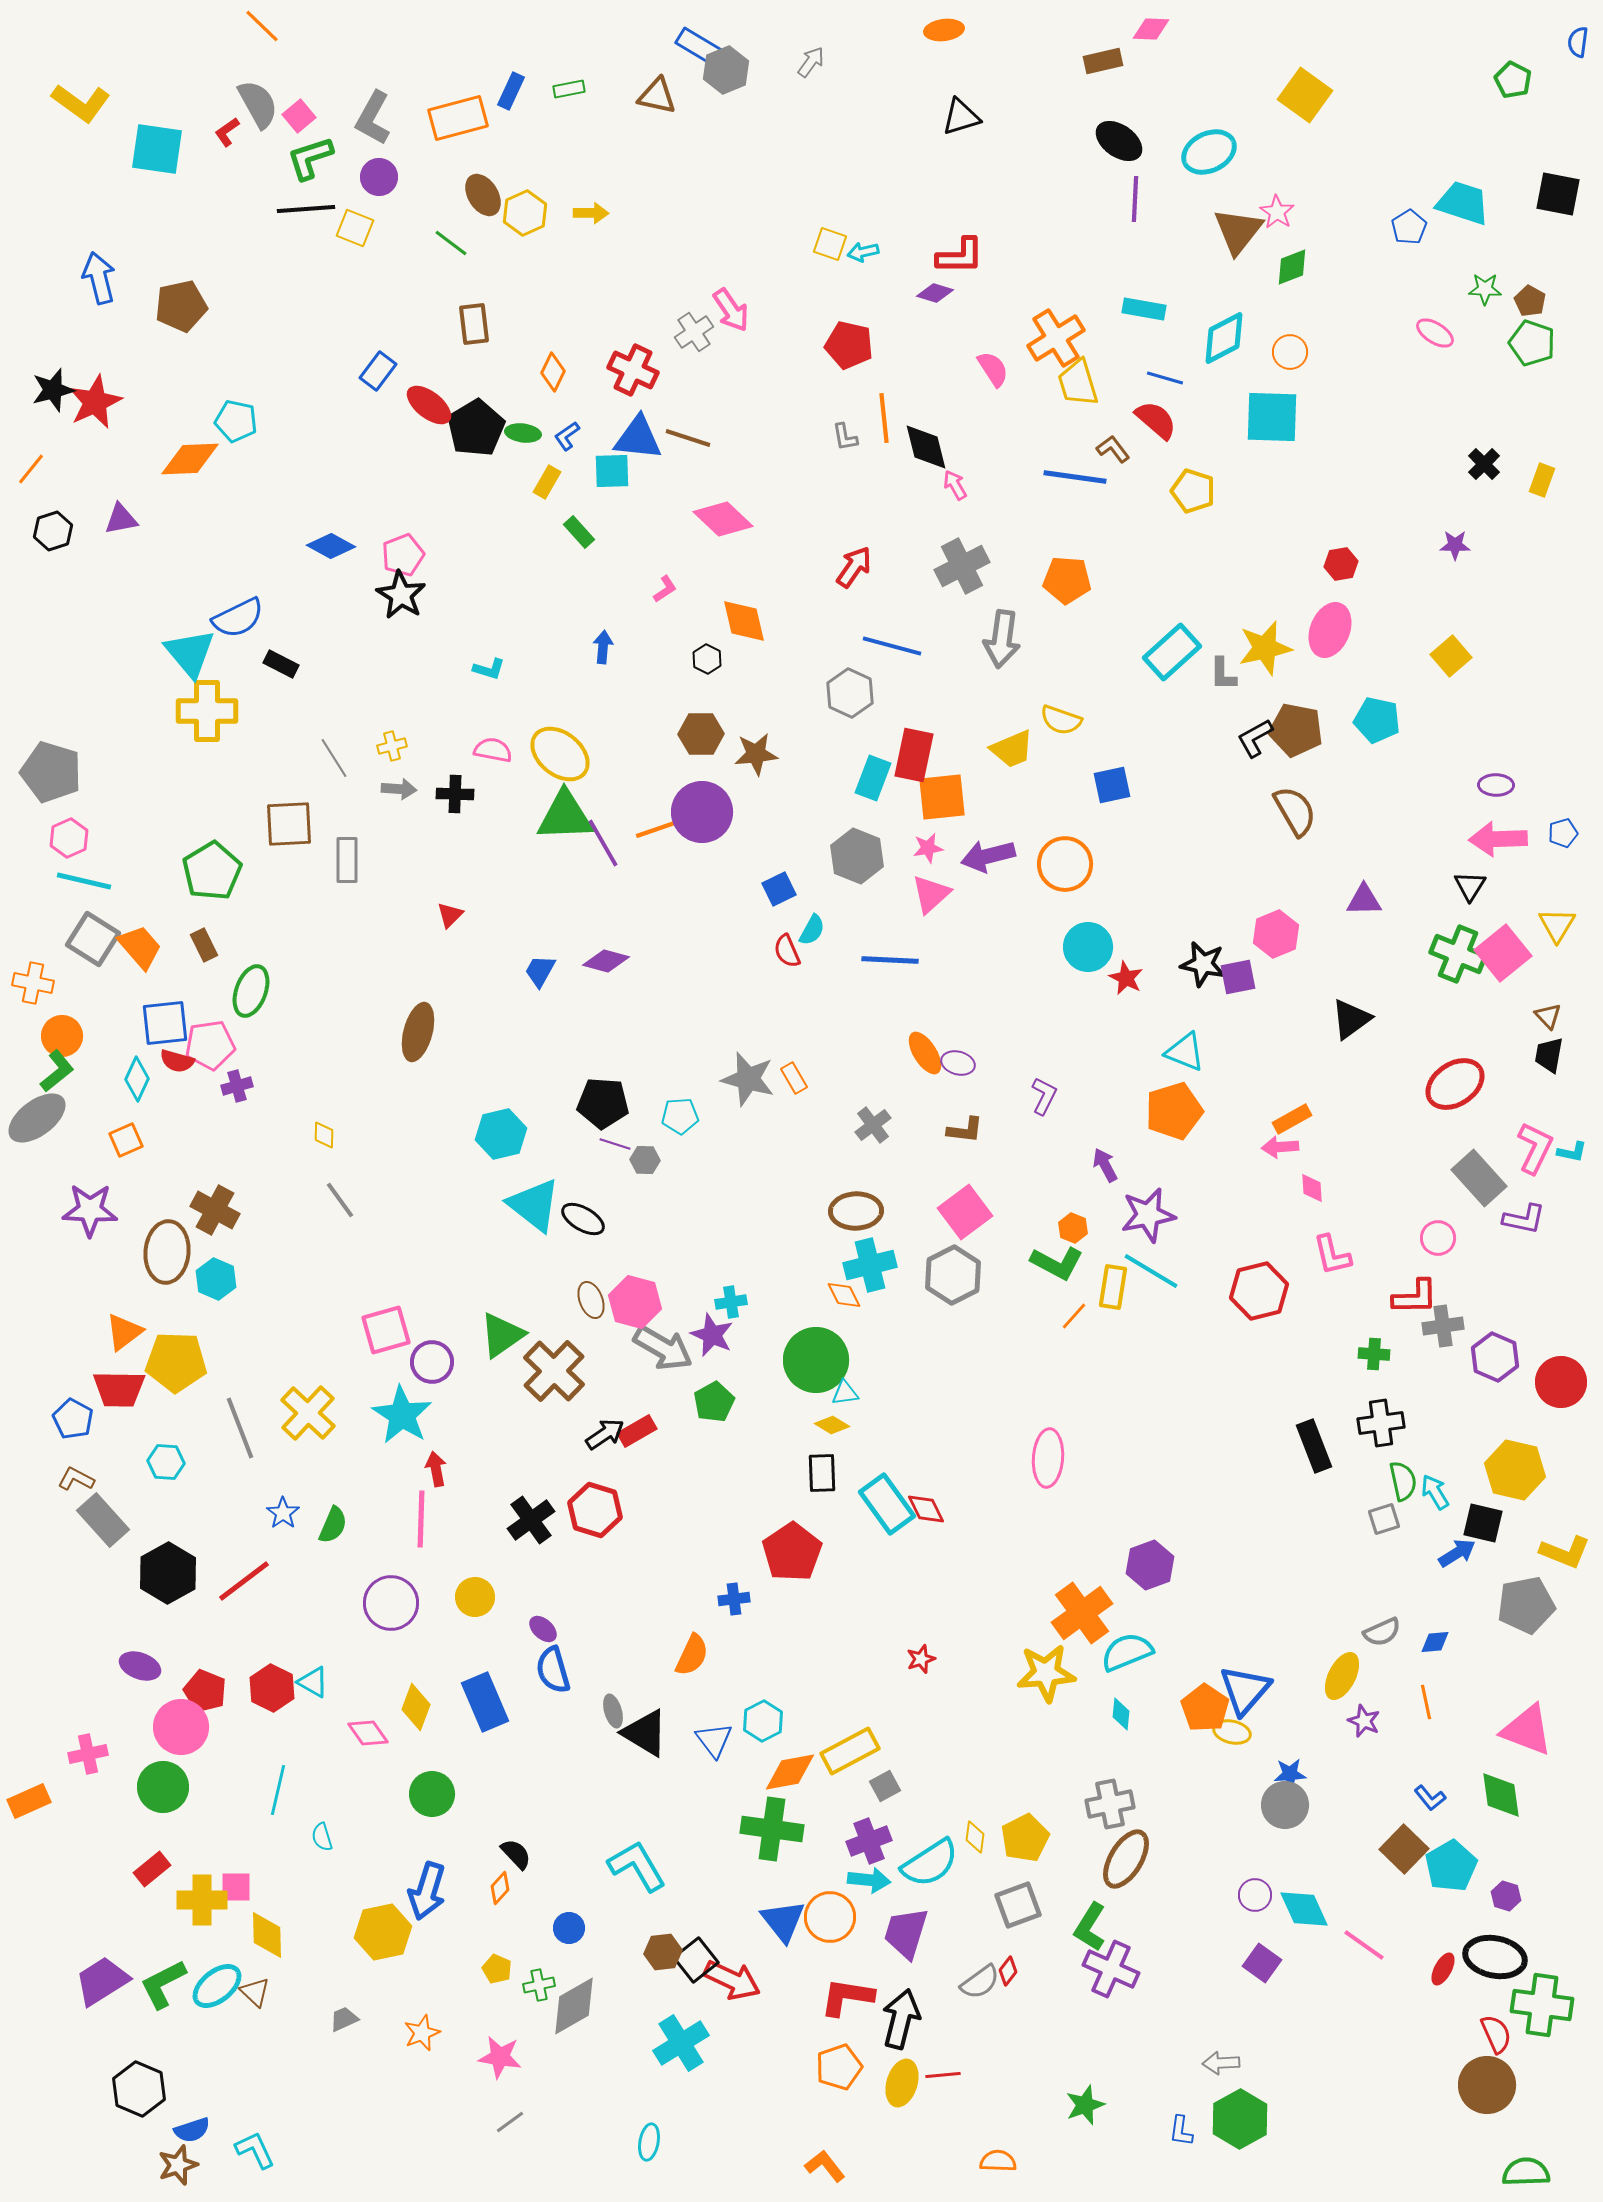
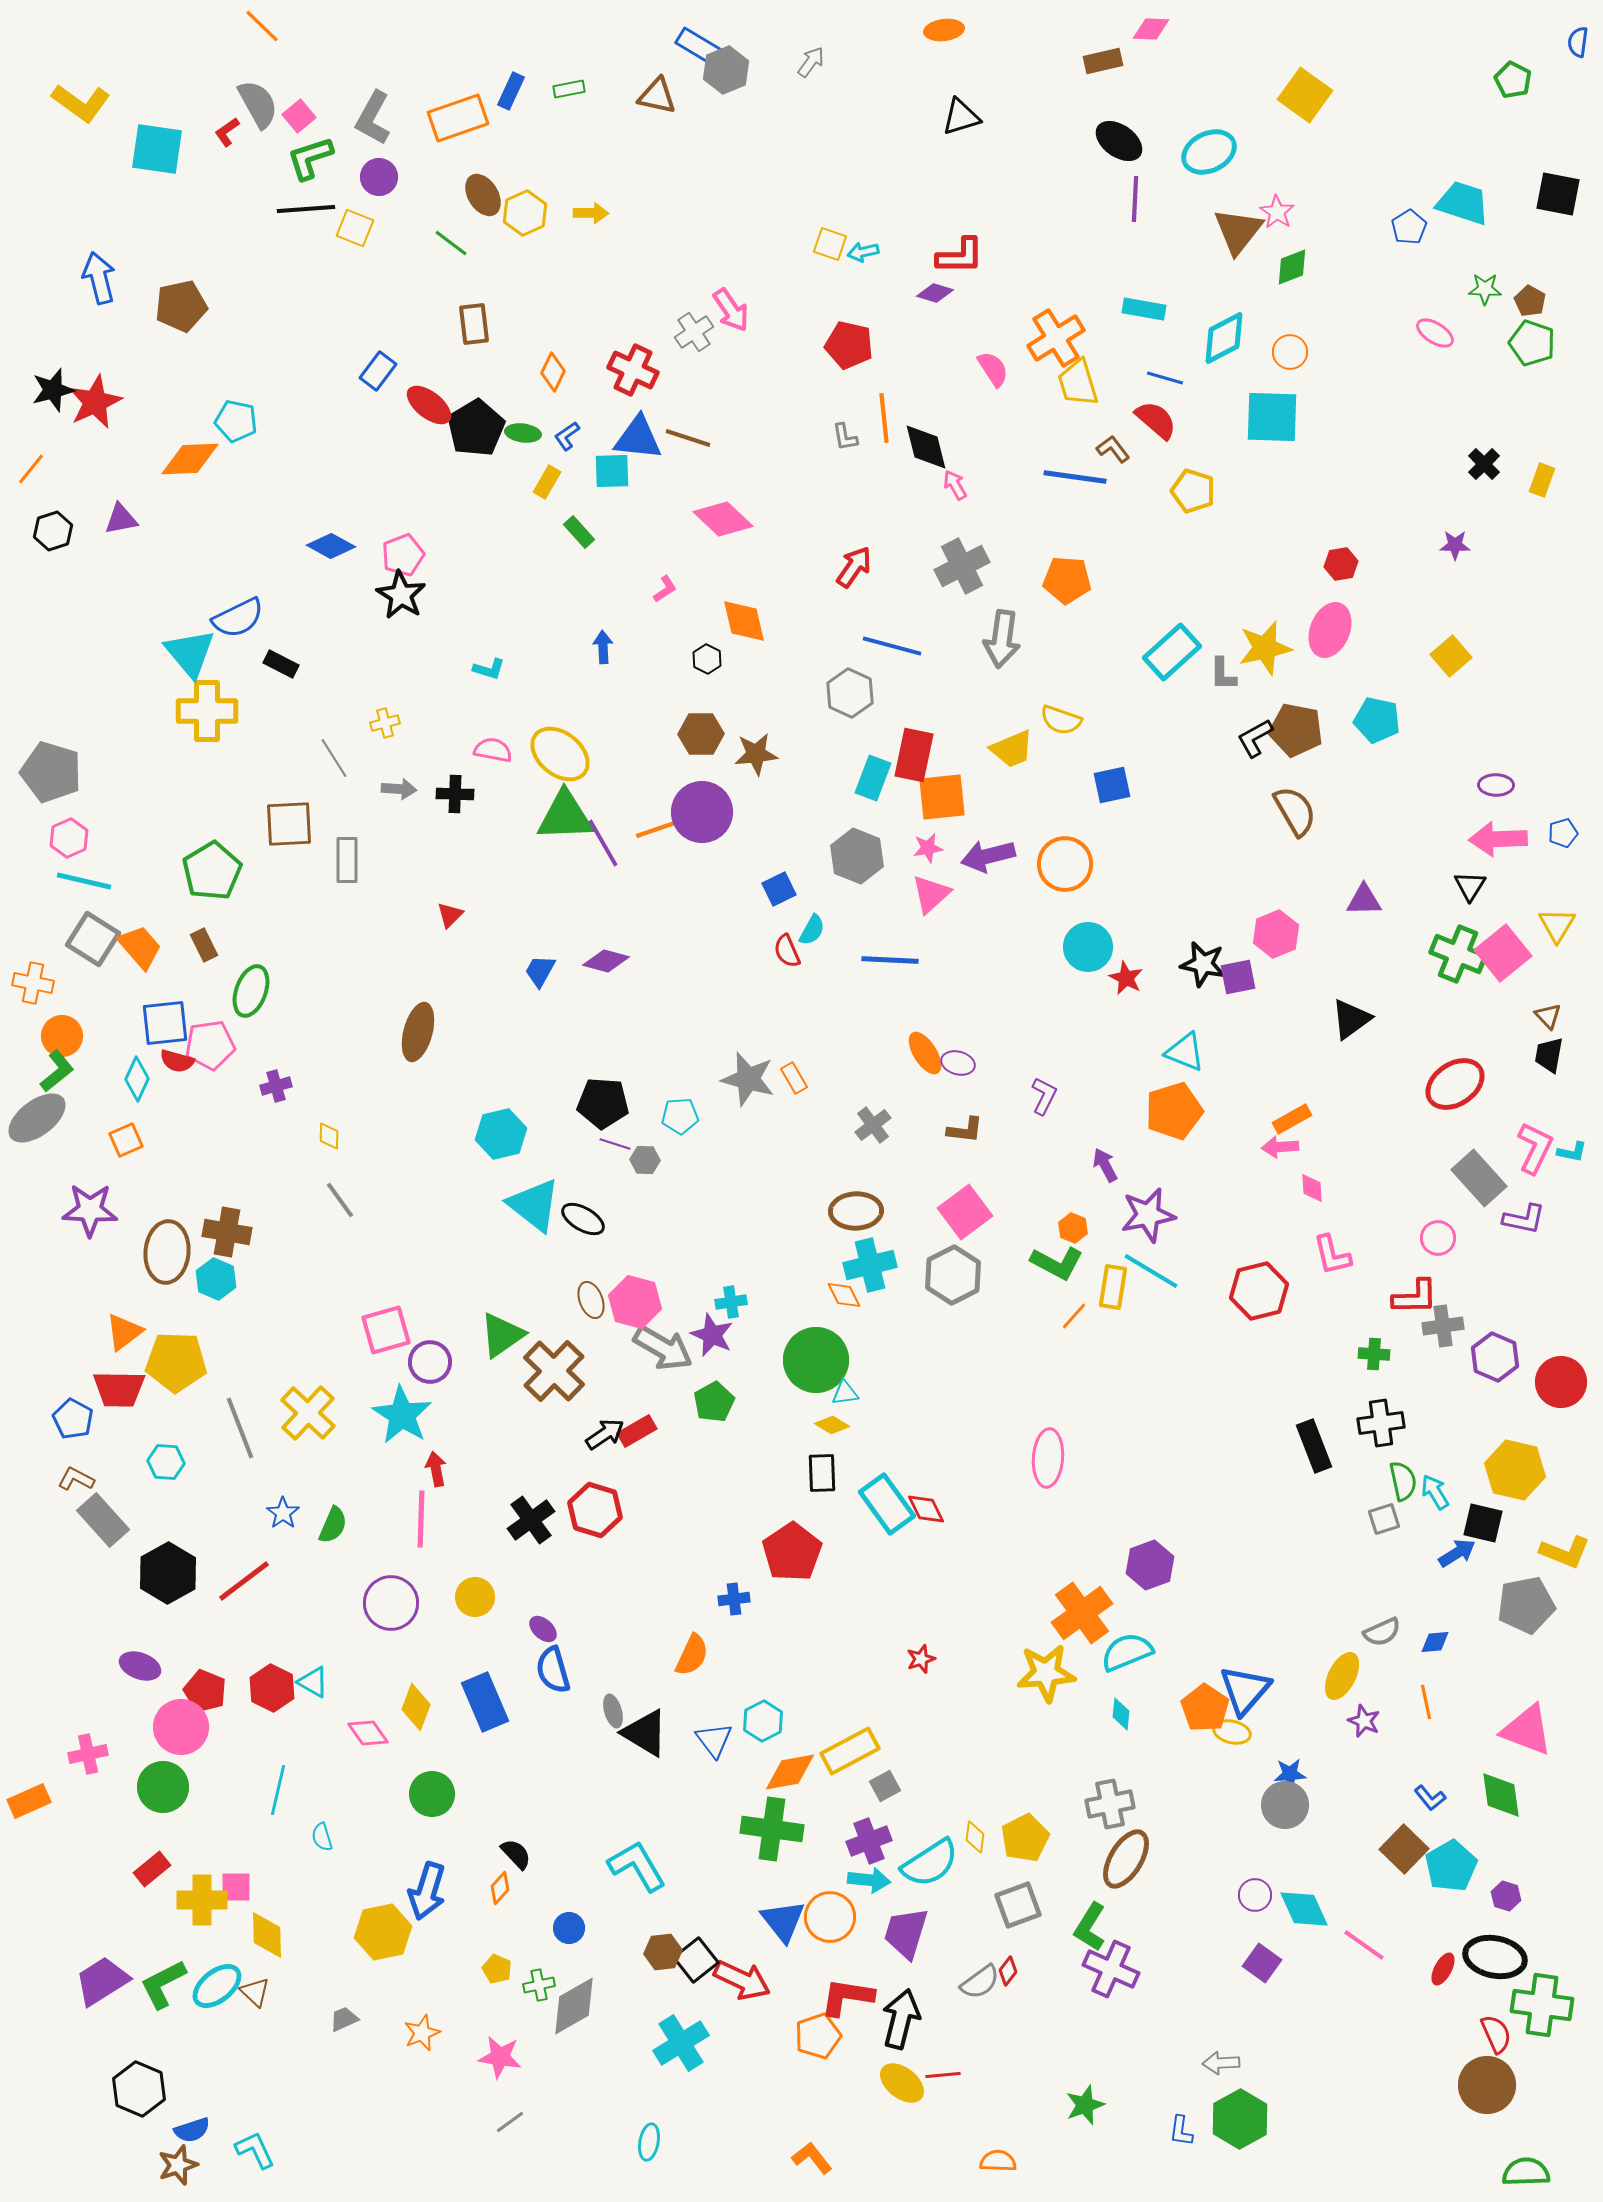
orange rectangle at (458, 118): rotated 4 degrees counterclockwise
blue arrow at (603, 647): rotated 8 degrees counterclockwise
yellow cross at (392, 746): moved 7 px left, 23 px up
purple cross at (237, 1086): moved 39 px right
yellow diamond at (324, 1135): moved 5 px right, 1 px down
brown cross at (215, 1210): moved 12 px right, 22 px down; rotated 18 degrees counterclockwise
purple circle at (432, 1362): moved 2 px left
red arrow at (732, 1980): moved 10 px right
orange pentagon at (839, 2067): moved 21 px left, 31 px up
yellow ellipse at (902, 2083): rotated 69 degrees counterclockwise
orange L-shape at (825, 2166): moved 13 px left, 8 px up
